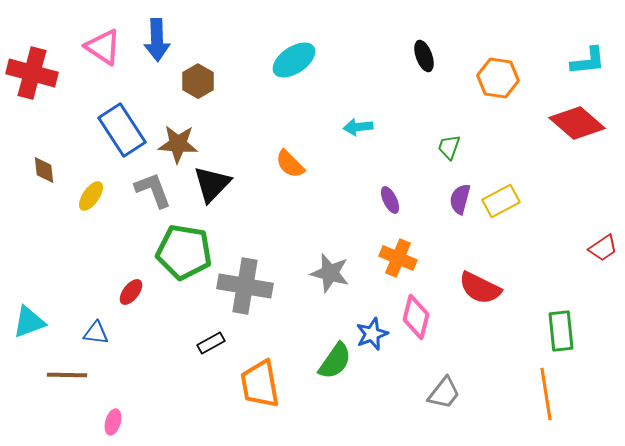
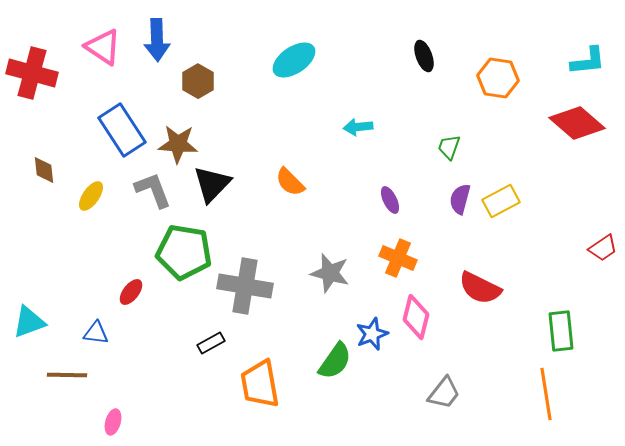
orange semicircle: moved 18 px down
